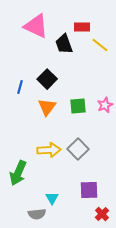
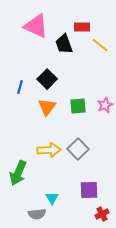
red cross: rotated 16 degrees clockwise
